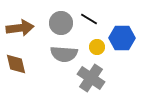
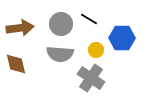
gray circle: moved 1 px down
yellow circle: moved 1 px left, 3 px down
gray semicircle: moved 4 px left
